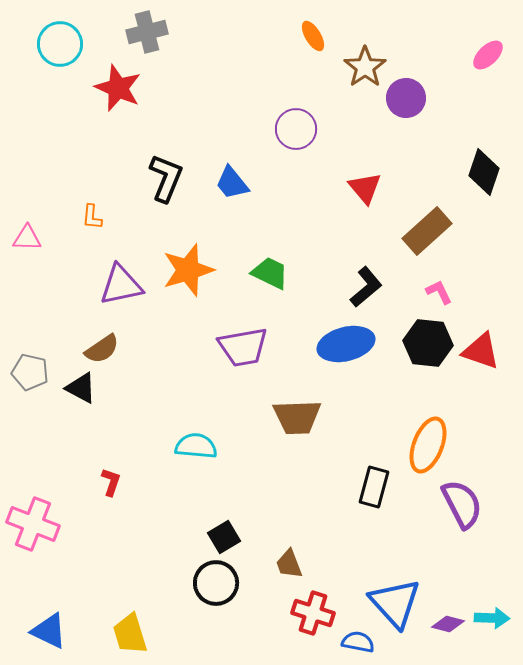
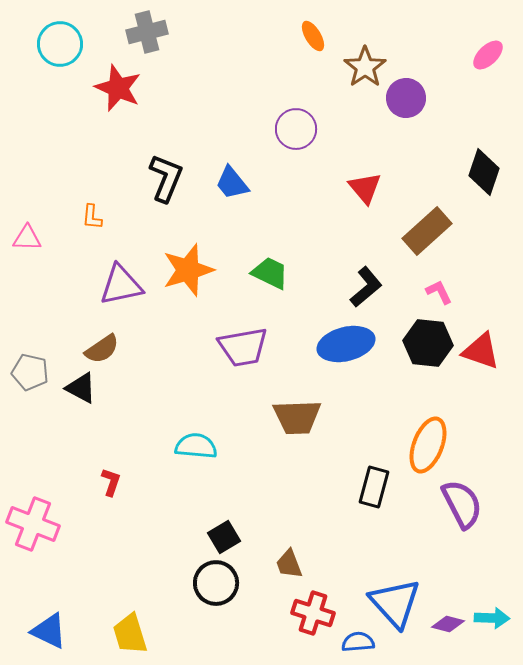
blue semicircle at (358, 642): rotated 16 degrees counterclockwise
